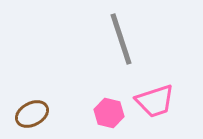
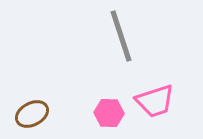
gray line: moved 3 px up
pink hexagon: rotated 12 degrees counterclockwise
